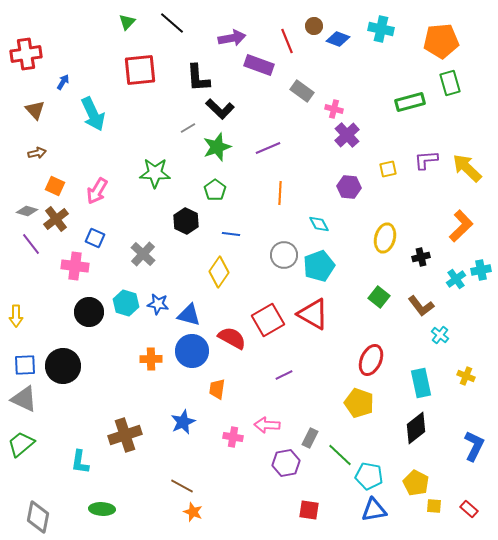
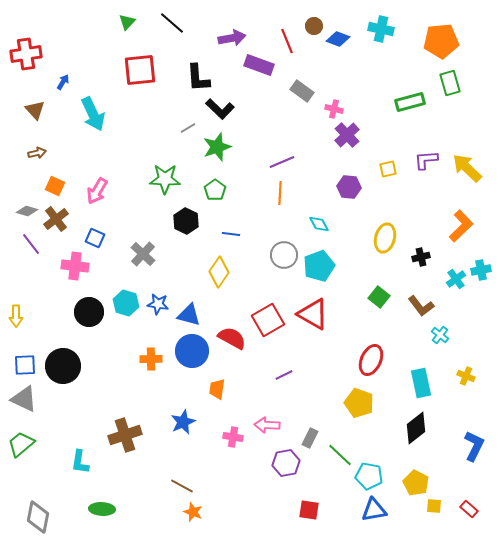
purple line at (268, 148): moved 14 px right, 14 px down
green star at (155, 173): moved 10 px right, 6 px down
